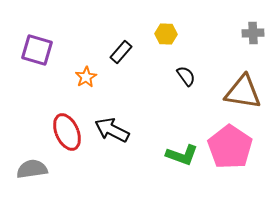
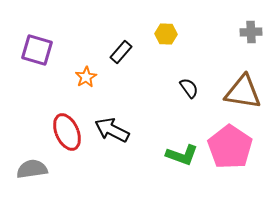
gray cross: moved 2 px left, 1 px up
black semicircle: moved 3 px right, 12 px down
